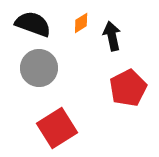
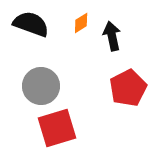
black semicircle: moved 2 px left
gray circle: moved 2 px right, 18 px down
red square: rotated 15 degrees clockwise
